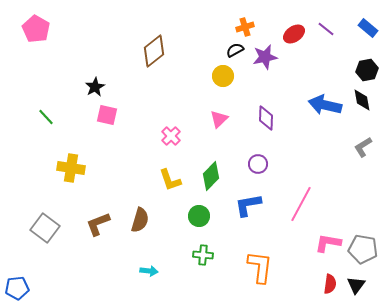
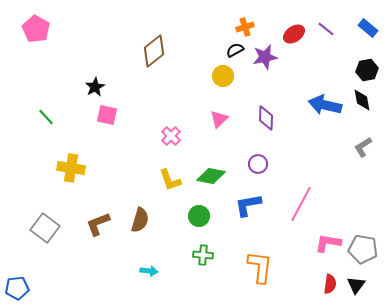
green diamond: rotated 56 degrees clockwise
